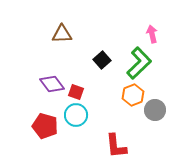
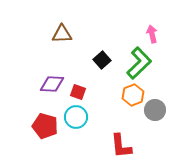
purple diamond: rotated 50 degrees counterclockwise
red square: moved 2 px right
cyan circle: moved 2 px down
red L-shape: moved 5 px right
